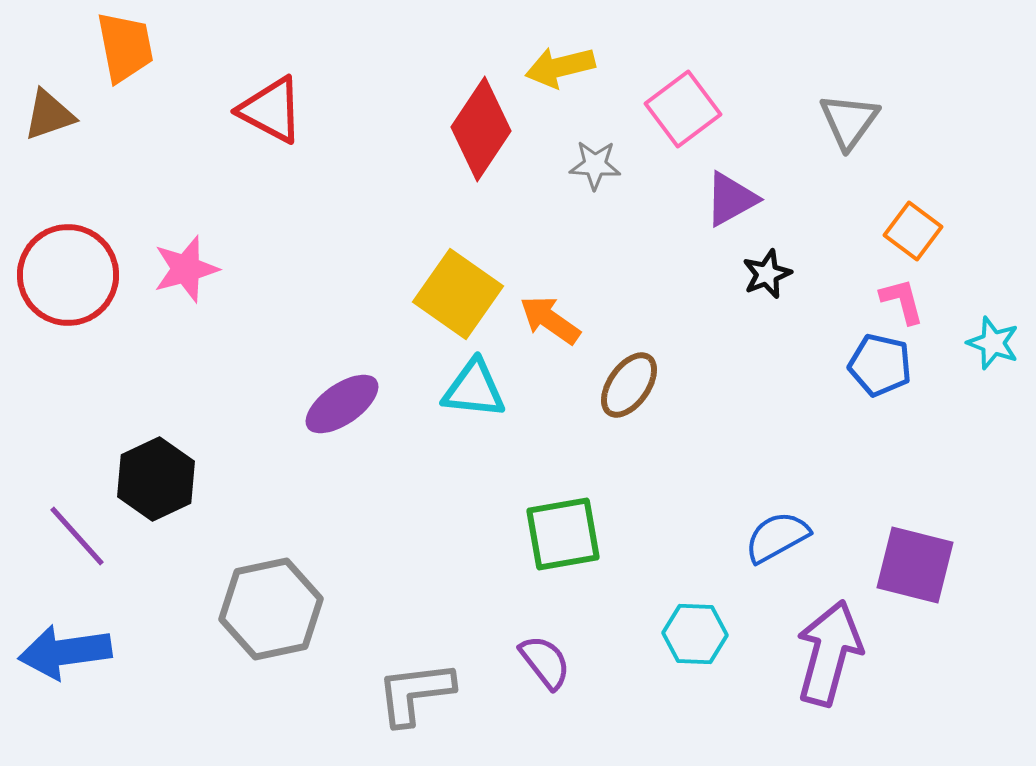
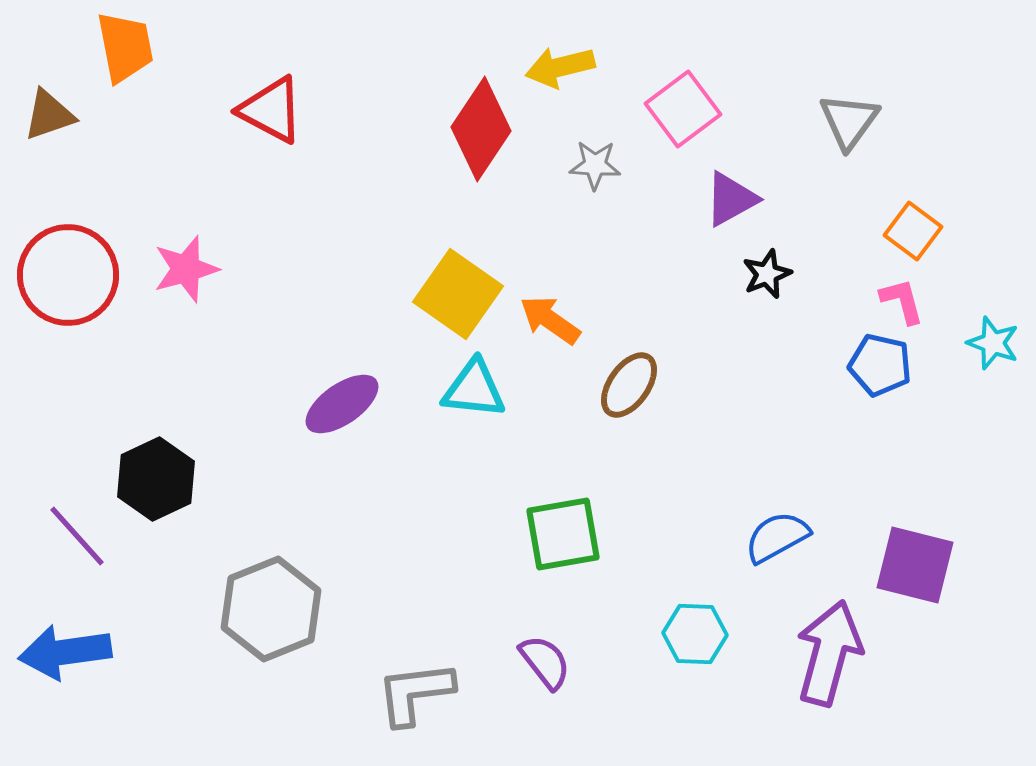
gray hexagon: rotated 10 degrees counterclockwise
